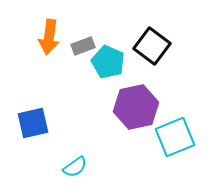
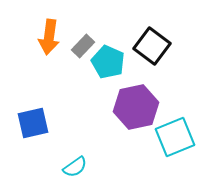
gray rectangle: rotated 25 degrees counterclockwise
